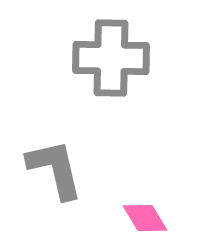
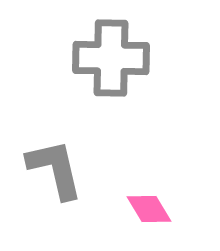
pink diamond: moved 4 px right, 9 px up
